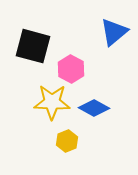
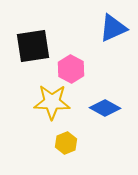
blue triangle: moved 1 px left, 4 px up; rotated 16 degrees clockwise
black square: rotated 24 degrees counterclockwise
blue diamond: moved 11 px right
yellow hexagon: moved 1 px left, 2 px down
